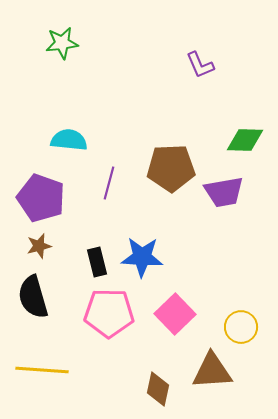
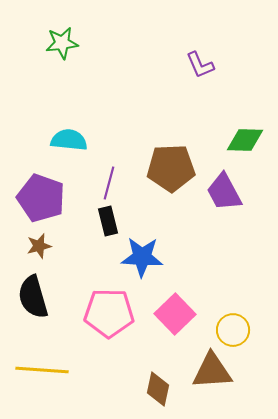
purple trapezoid: rotated 72 degrees clockwise
black rectangle: moved 11 px right, 41 px up
yellow circle: moved 8 px left, 3 px down
